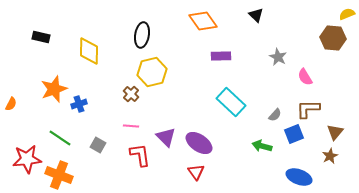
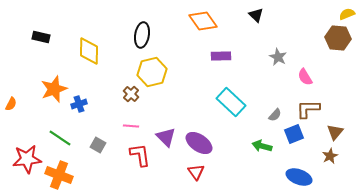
brown hexagon: moved 5 px right
